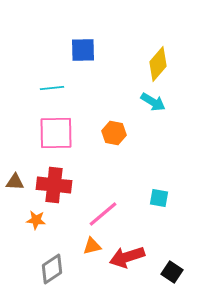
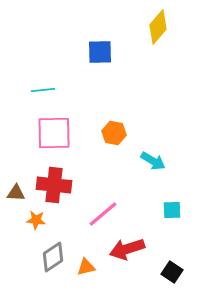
blue square: moved 17 px right, 2 px down
yellow diamond: moved 37 px up
cyan line: moved 9 px left, 2 px down
cyan arrow: moved 59 px down
pink square: moved 2 px left
brown triangle: moved 1 px right, 11 px down
cyan square: moved 13 px right, 12 px down; rotated 12 degrees counterclockwise
orange triangle: moved 6 px left, 21 px down
red arrow: moved 8 px up
gray diamond: moved 1 px right, 12 px up
